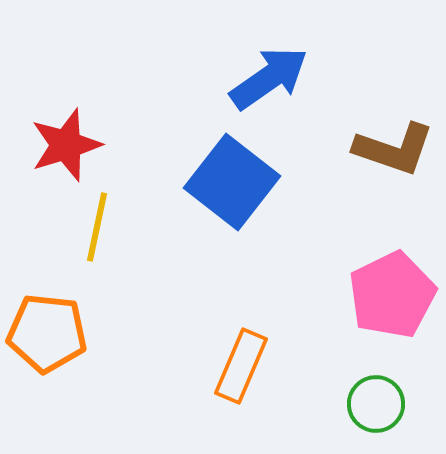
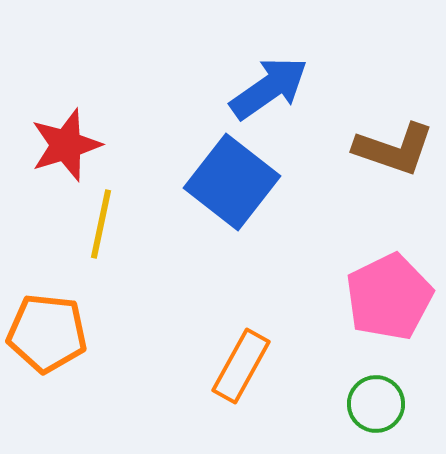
blue arrow: moved 10 px down
yellow line: moved 4 px right, 3 px up
pink pentagon: moved 3 px left, 2 px down
orange rectangle: rotated 6 degrees clockwise
